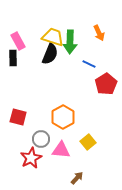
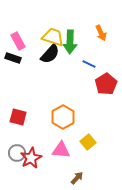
orange arrow: moved 2 px right
black semicircle: rotated 20 degrees clockwise
black rectangle: rotated 70 degrees counterclockwise
gray circle: moved 24 px left, 14 px down
